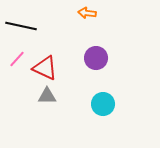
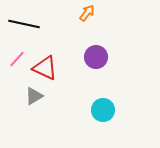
orange arrow: rotated 120 degrees clockwise
black line: moved 3 px right, 2 px up
purple circle: moved 1 px up
gray triangle: moved 13 px left; rotated 30 degrees counterclockwise
cyan circle: moved 6 px down
